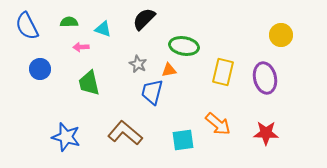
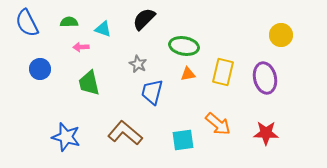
blue semicircle: moved 3 px up
orange triangle: moved 19 px right, 4 px down
